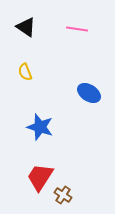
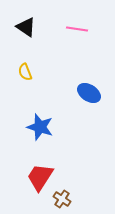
brown cross: moved 1 px left, 4 px down
